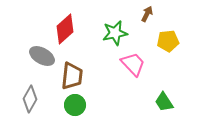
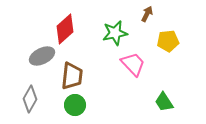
gray ellipse: rotated 55 degrees counterclockwise
